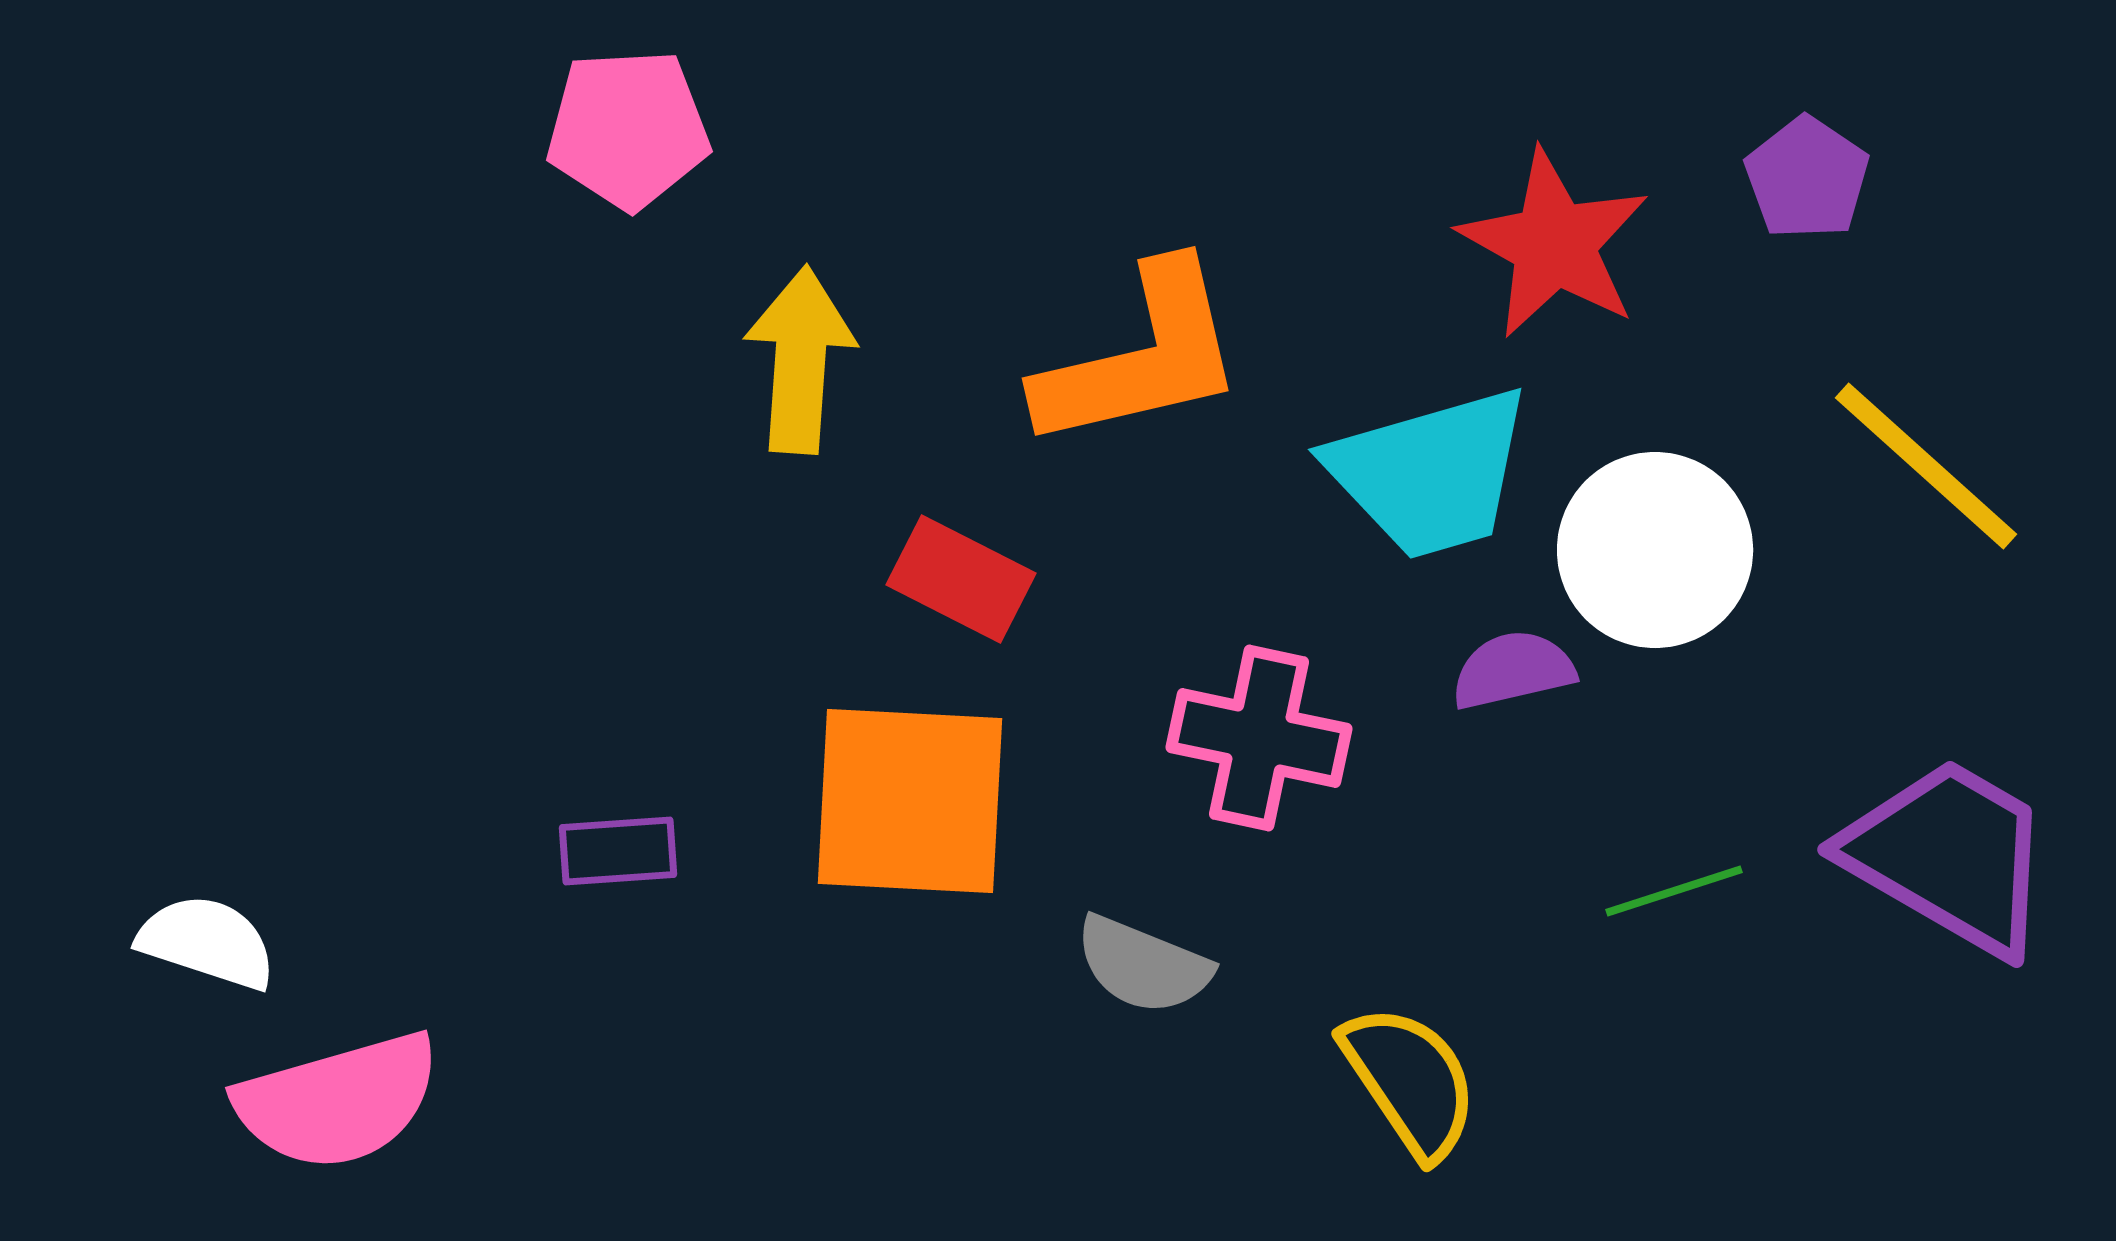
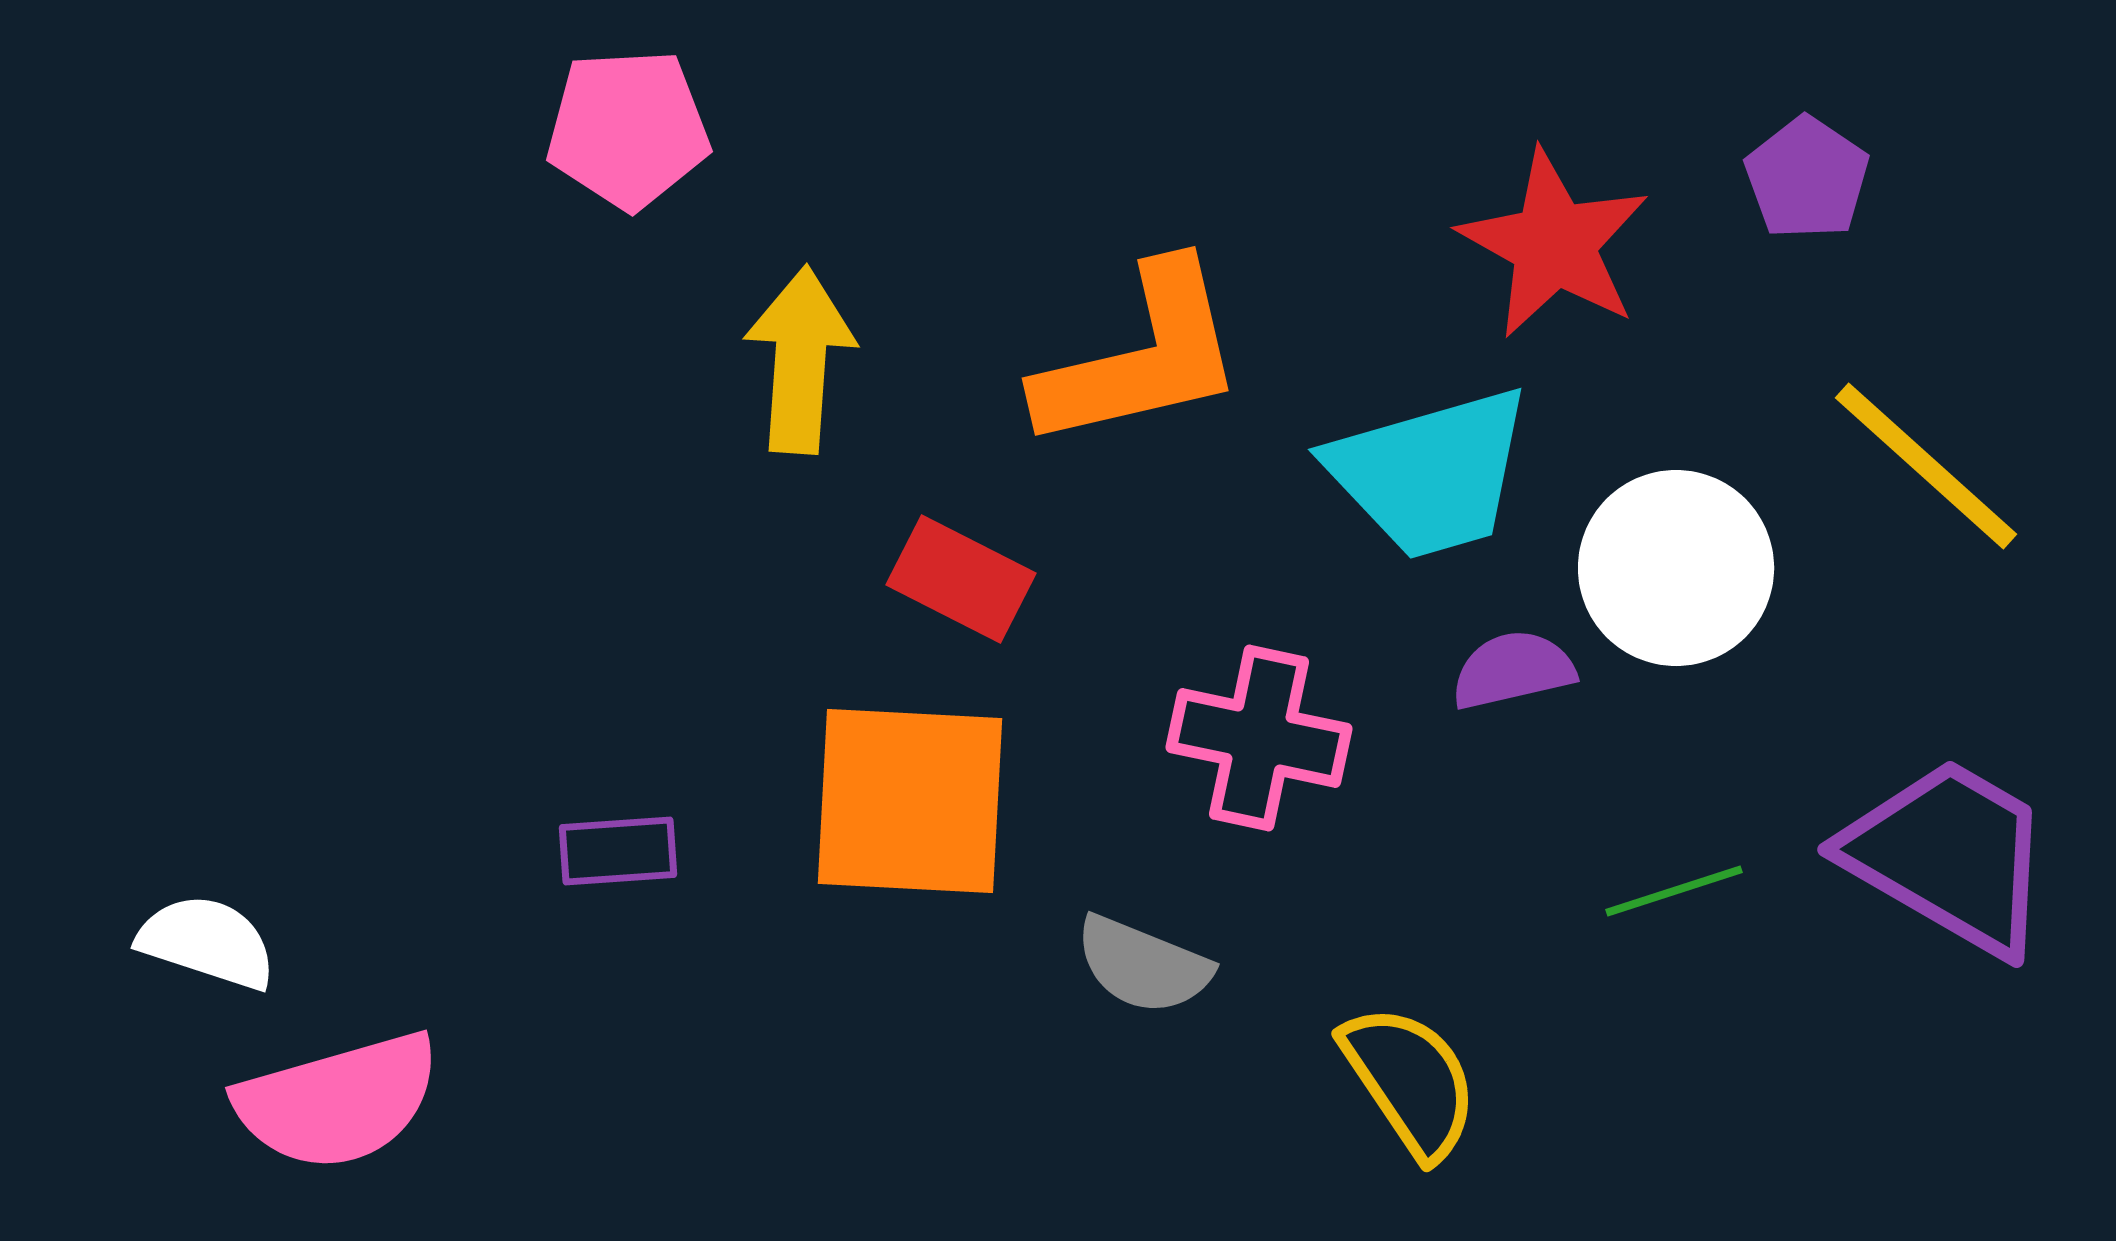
white circle: moved 21 px right, 18 px down
